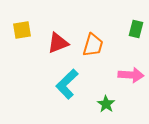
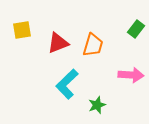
green rectangle: rotated 24 degrees clockwise
green star: moved 9 px left, 1 px down; rotated 18 degrees clockwise
